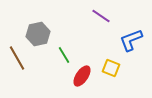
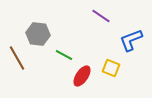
gray hexagon: rotated 20 degrees clockwise
green line: rotated 30 degrees counterclockwise
